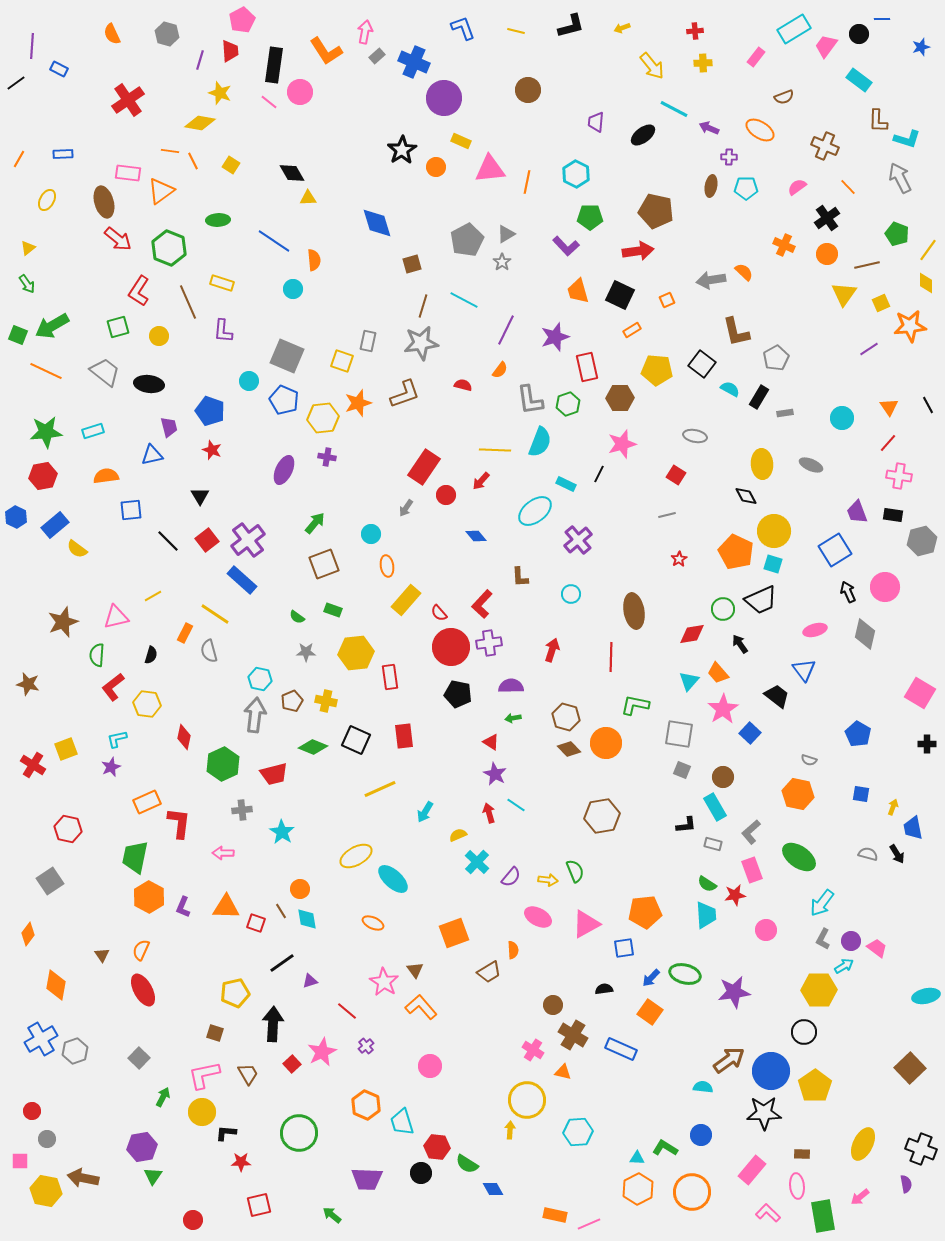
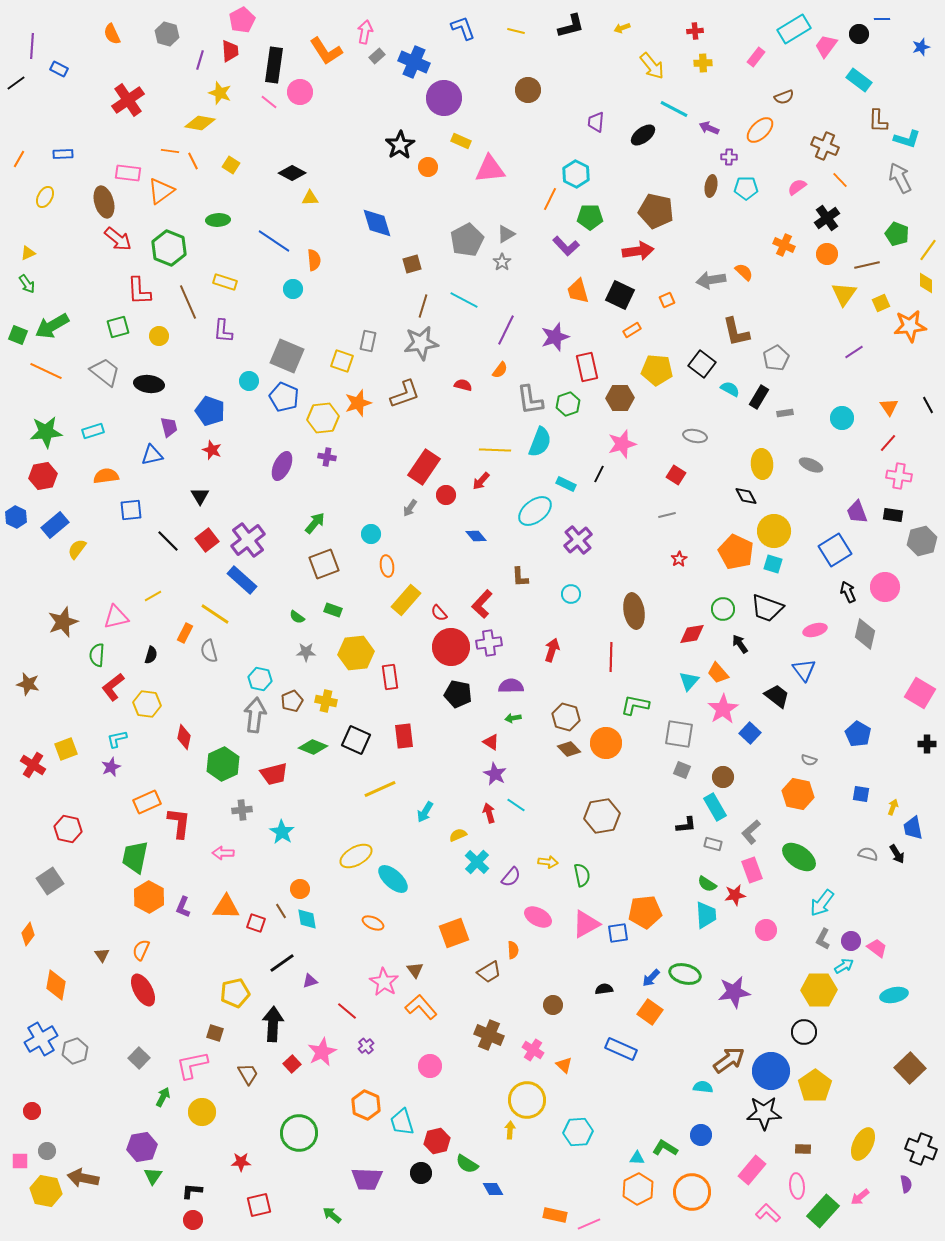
orange ellipse at (760, 130): rotated 76 degrees counterclockwise
black star at (402, 150): moved 2 px left, 5 px up
orange circle at (436, 167): moved 8 px left
black diamond at (292, 173): rotated 32 degrees counterclockwise
orange line at (527, 182): moved 23 px right, 17 px down; rotated 15 degrees clockwise
orange line at (848, 187): moved 8 px left, 7 px up
yellow triangle at (308, 198): moved 2 px right
yellow ellipse at (47, 200): moved 2 px left, 3 px up
yellow triangle at (28, 248): moved 5 px down; rotated 14 degrees clockwise
yellow rectangle at (222, 283): moved 3 px right, 1 px up
red L-shape at (139, 291): rotated 36 degrees counterclockwise
purple line at (869, 349): moved 15 px left, 3 px down
blue pentagon at (284, 400): moved 3 px up
purple ellipse at (284, 470): moved 2 px left, 4 px up
gray arrow at (406, 508): moved 4 px right
yellow semicircle at (77, 549): rotated 90 degrees clockwise
black trapezoid at (761, 600): moved 6 px right, 8 px down; rotated 44 degrees clockwise
green semicircle at (575, 871): moved 7 px right, 4 px down; rotated 10 degrees clockwise
yellow arrow at (548, 880): moved 18 px up
blue square at (624, 948): moved 6 px left, 15 px up
cyan ellipse at (926, 996): moved 32 px left, 1 px up
brown cross at (573, 1035): moved 84 px left; rotated 8 degrees counterclockwise
orange triangle at (563, 1072): moved 1 px right, 7 px up; rotated 30 degrees clockwise
pink L-shape at (204, 1075): moved 12 px left, 10 px up
black L-shape at (226, 1133): moved 34 px left, 58 px down
gray circle at (47, 1139): moved 12 px down
red hexagon at (437, 1147): moved 6 px up; rotated 20 degrees counterclockwise
brown rectangle at (802, 1154): moved 1 px right, 5 px up
green rectangle at (823, 1216): moved 5 px up; rotated 52 degrees clockwise
